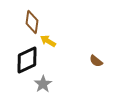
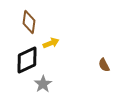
brown diamond: moved 3 px left
yellow arrow: moved 3 px right, 2 px down; rotated 126 degrees clockwise
brown semicircle: moved 8 px right, 4 px down; rotated 24 degrees clockwise
